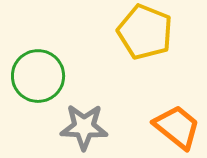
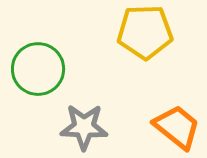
yellow pentagon: rotated 24 degrees counterclockwise
green circle: moved 7 px up
